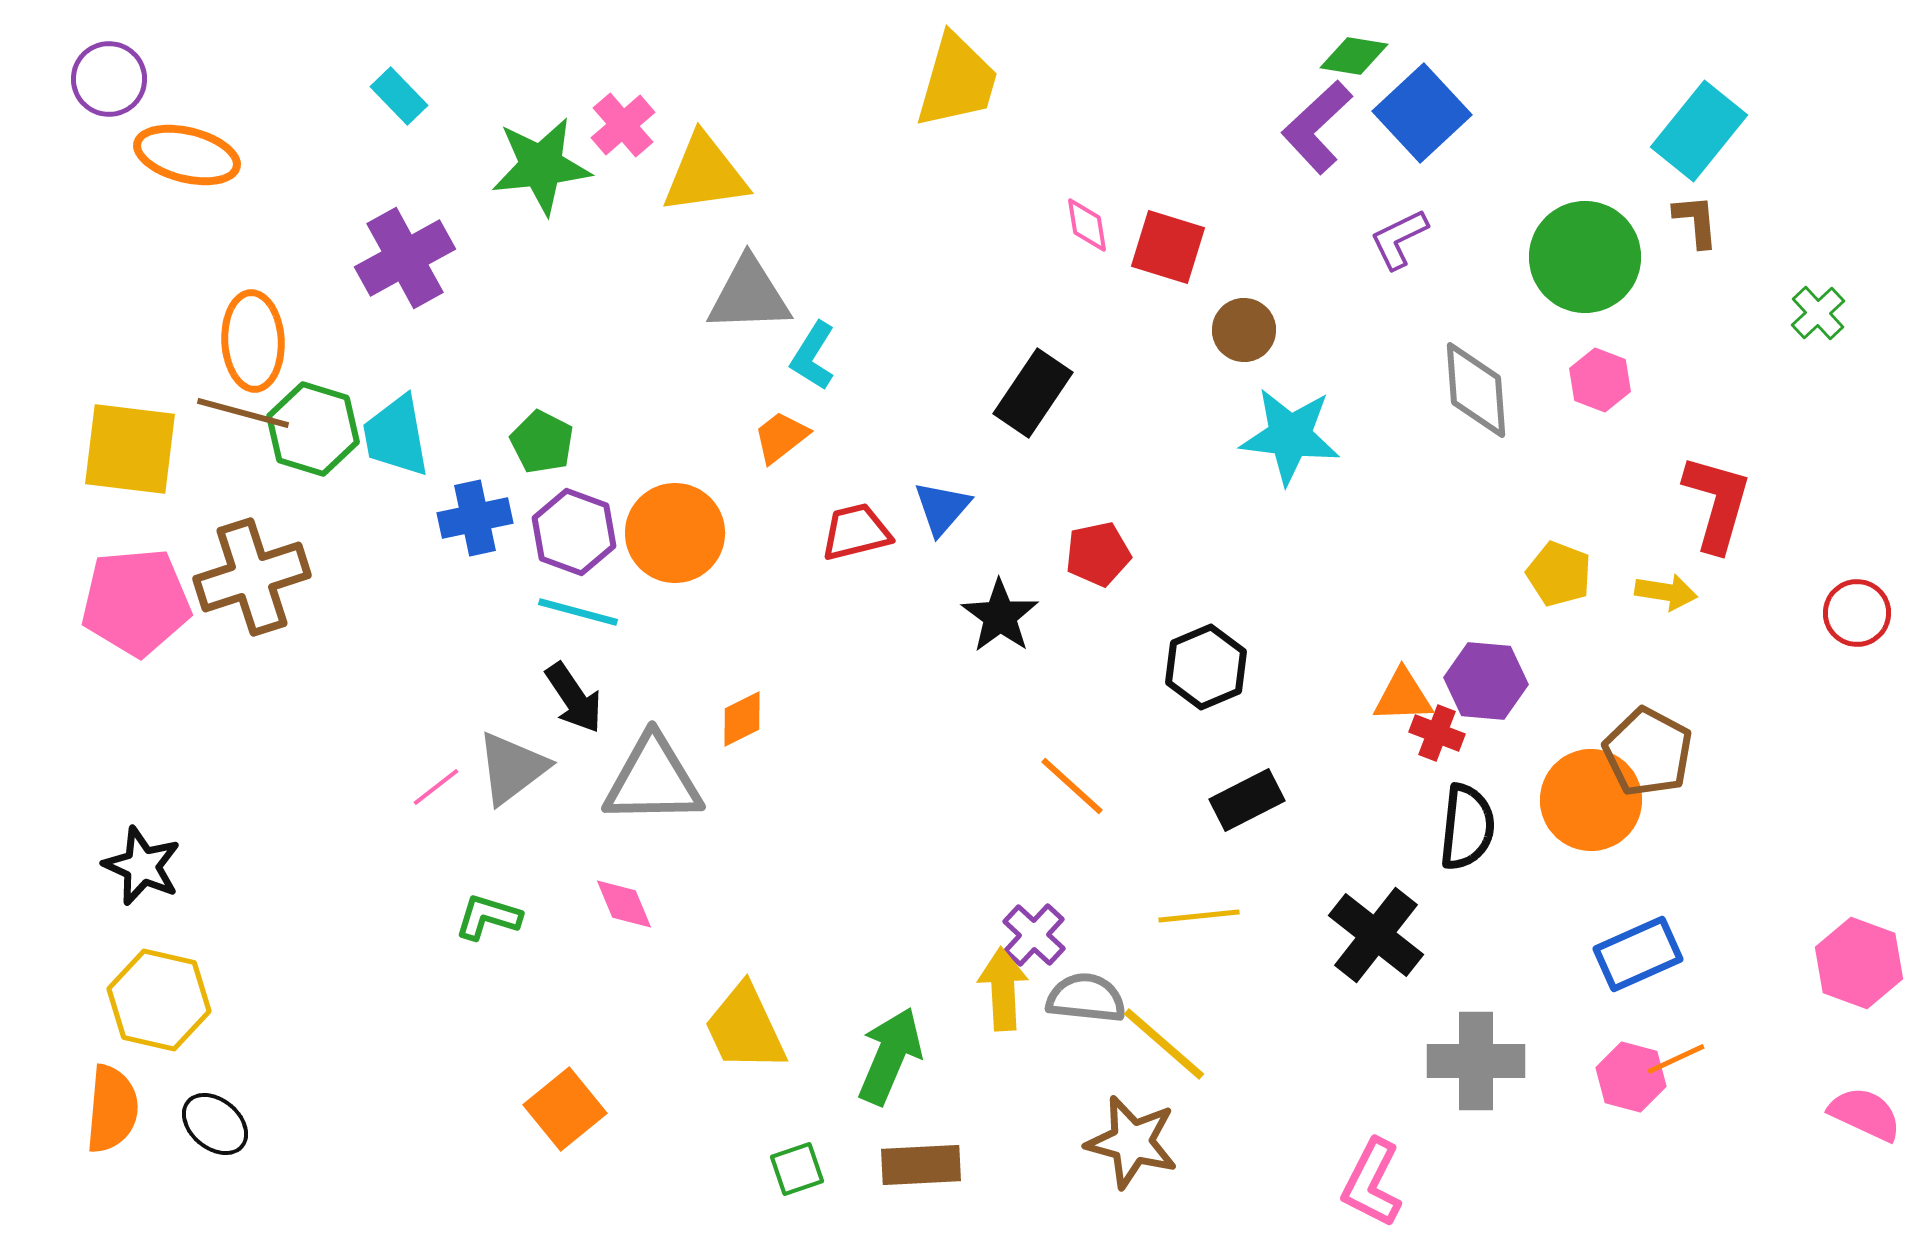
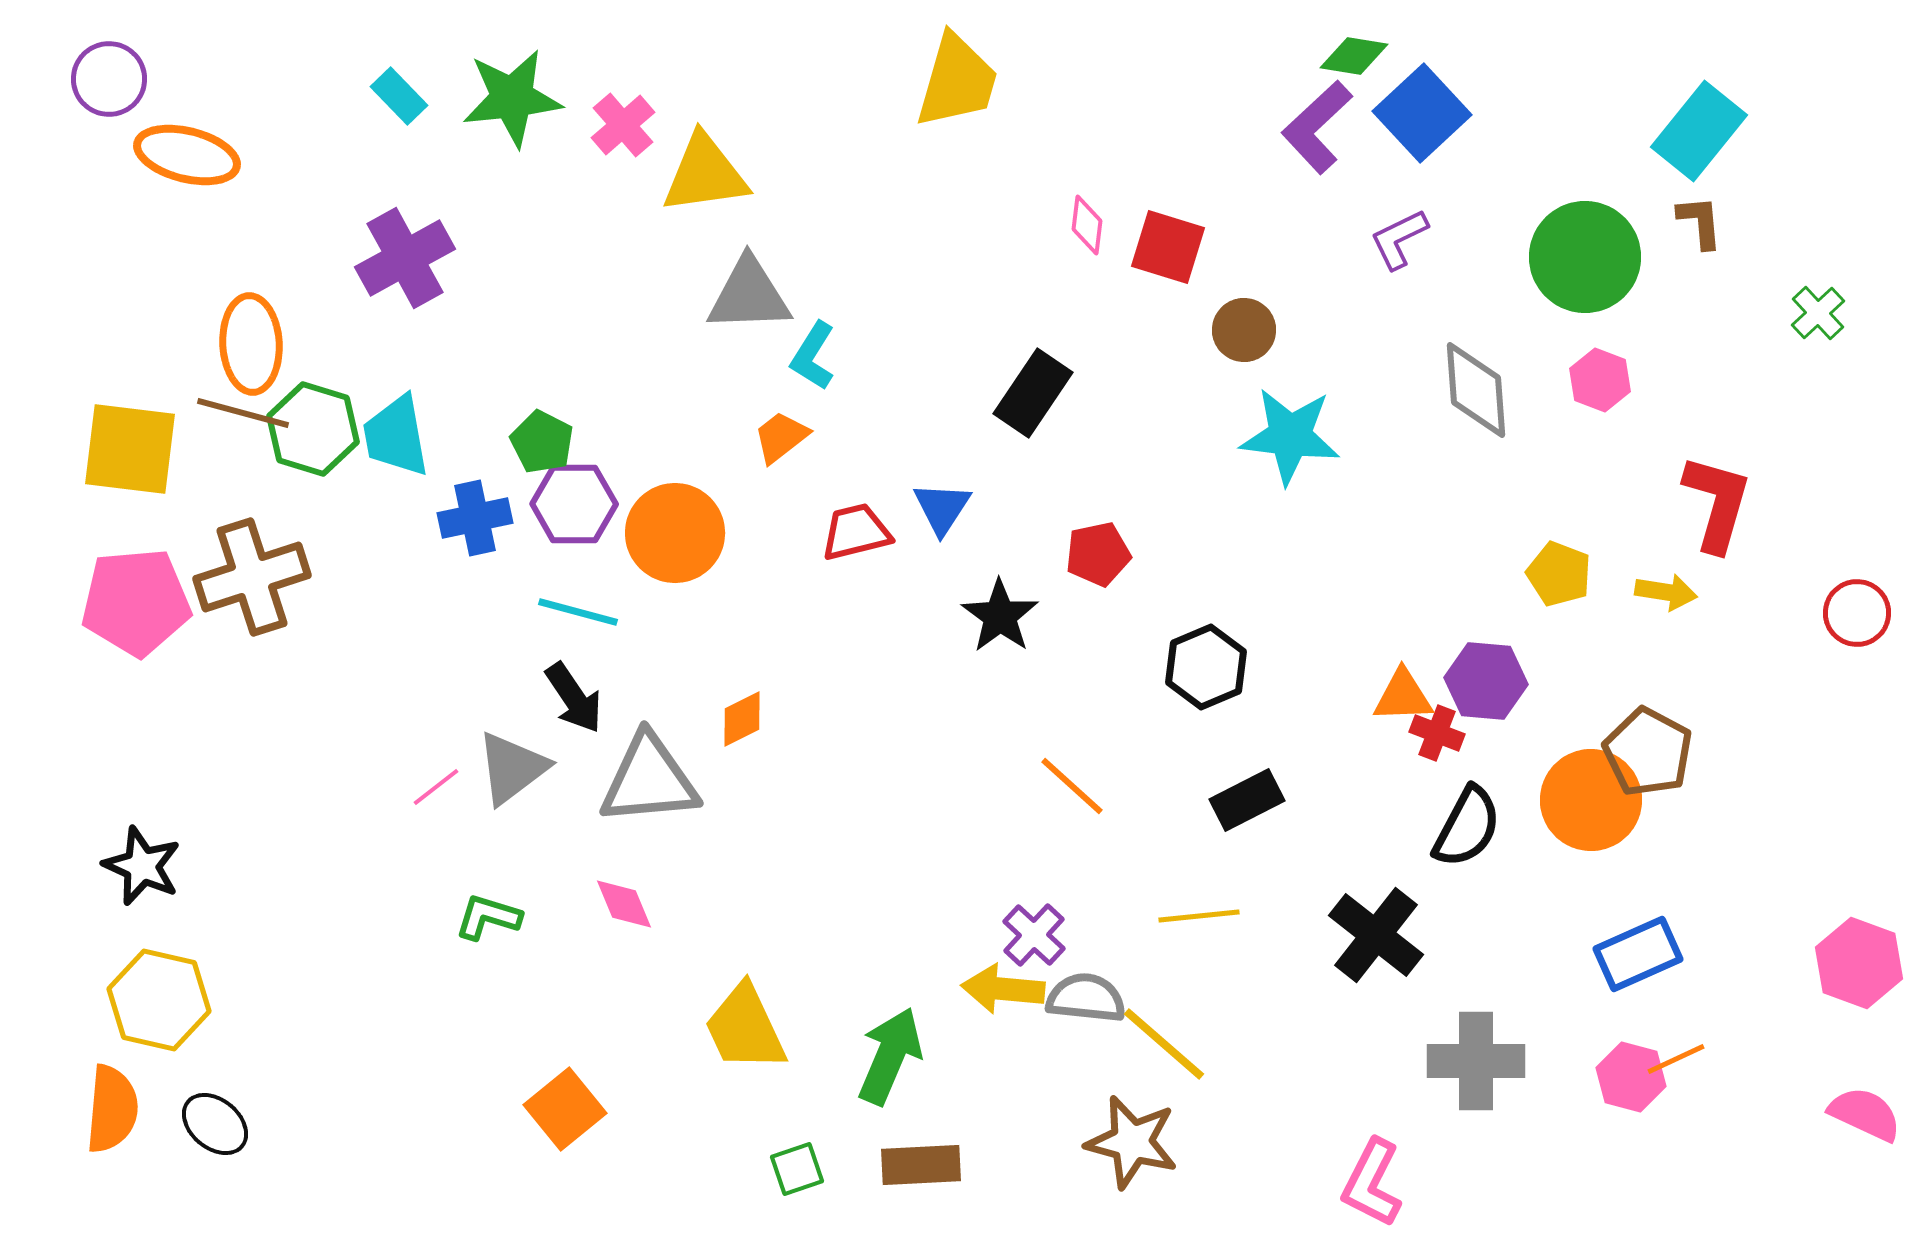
green star at (541, 166): moved 29 px left, 68 px up
brown L-shape at (1696, 221): moved 4 px right, 1 px down
pink diamond at (1087, 225): rotated 16 degrees clockwise
orange ellipse at (253, 341): moved 2 px left, 3 px down
blue triangle at (942, 508): rotated 8 degrees counterclockwise
purple hexagon at (574, 532): moved 28 px up; rotated 20 degrees counterclockwise
gray triangle at (653, 780): moved 4 px left; rotated 4 degrees counterclockwise
black semicircle at (1467, 827): rotated 22 degrees clockwise
yellow arrow at (1003, 989): rotated 82 degrees counterclockwise
